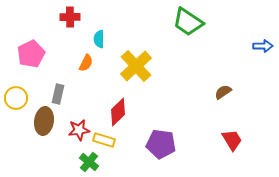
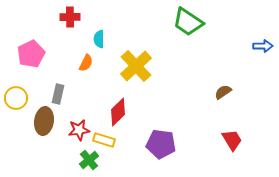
green cross: moved 2 px up; rotated 12 degrees clockwise
